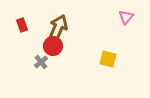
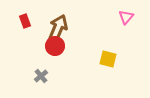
red rectangle: moved 3 px right, 4 px up
red circle: moved 2 px right
gray cross: moved 14 px down
